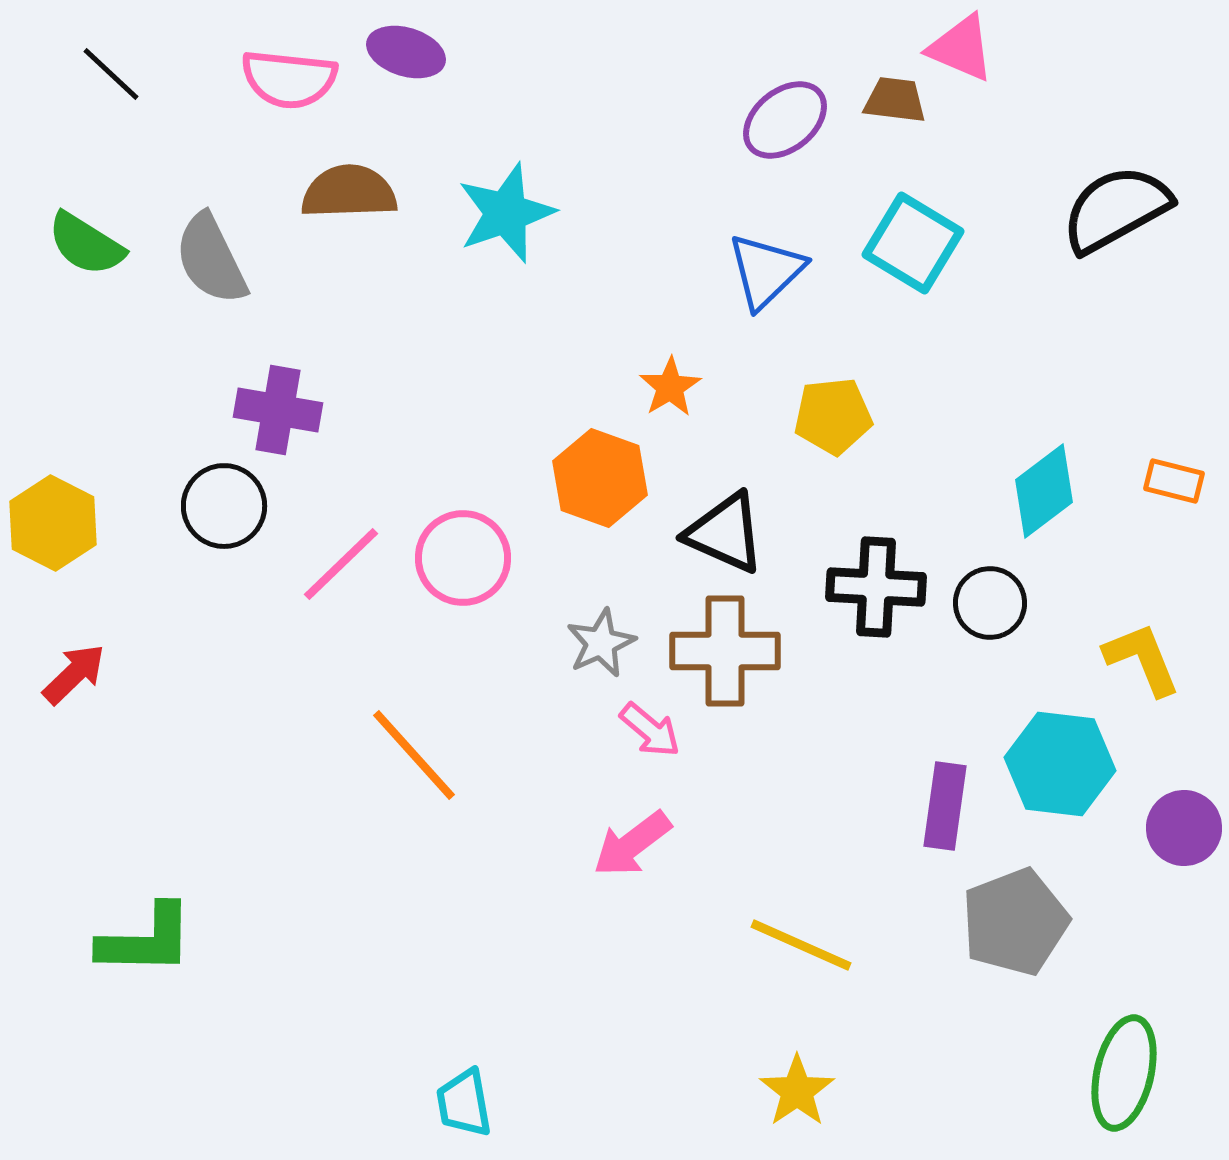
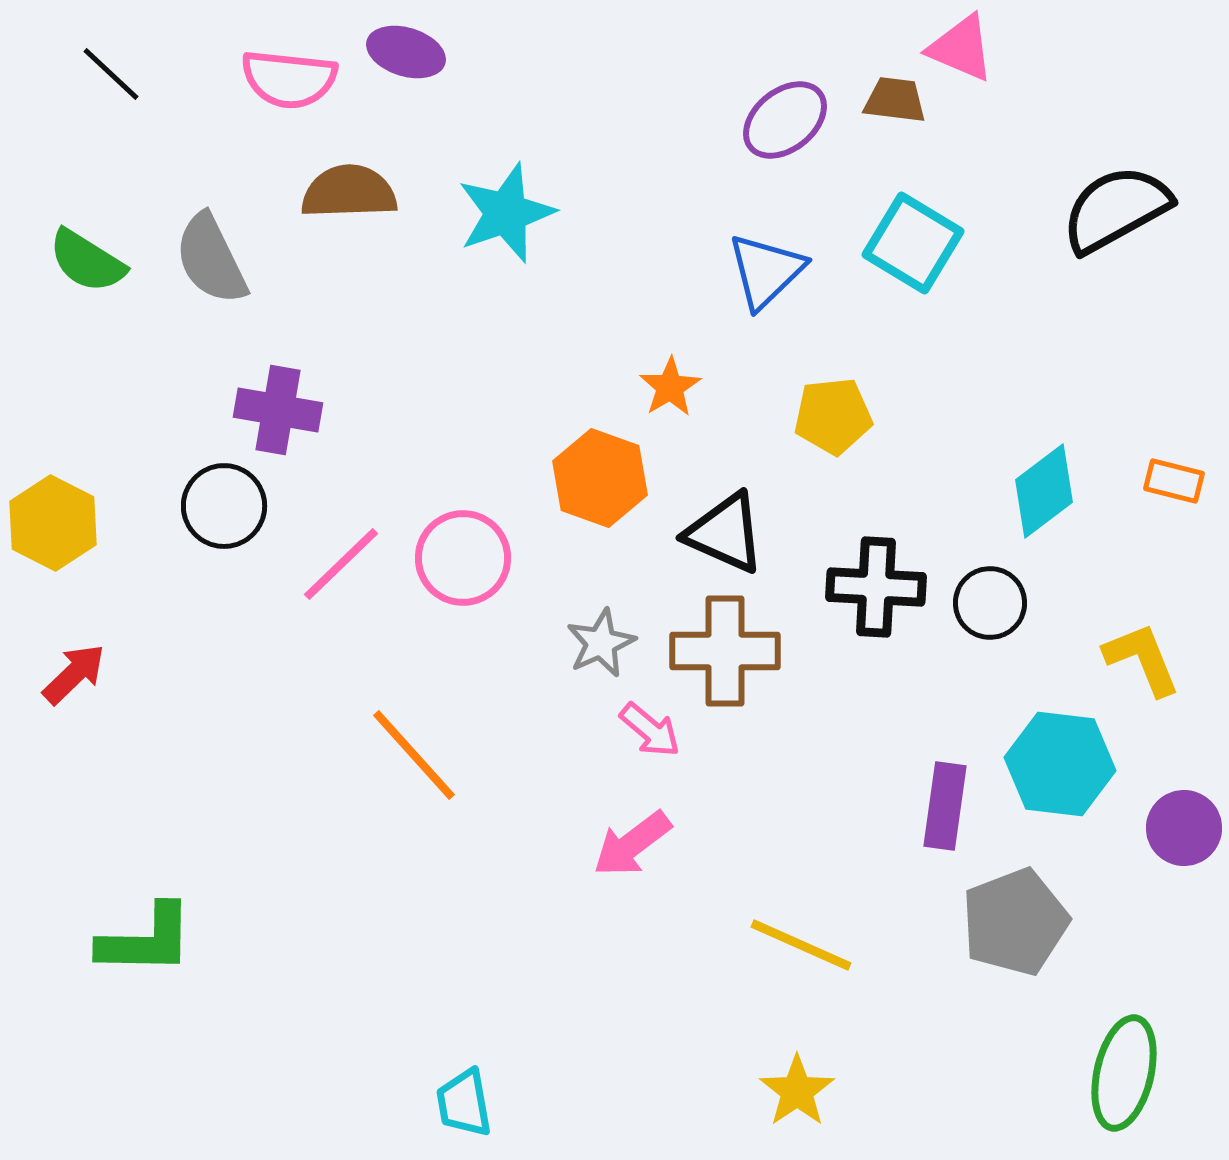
green semicircle at (86, 244): moved 1 px right, 17 px down
